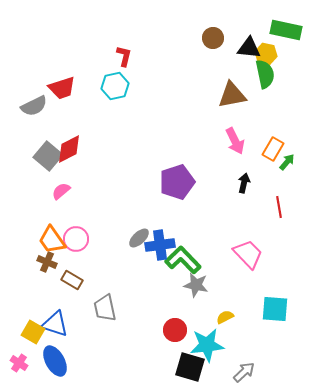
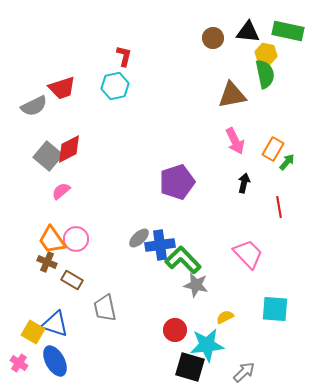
green rectangle: moved 2 px right, 1 px down
black triangle: moved 1 px left, 16 px up
